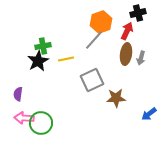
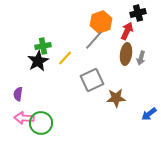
yellow line: moved 1 px left, 1 px up; rotated 35 degrees counterclockwise
